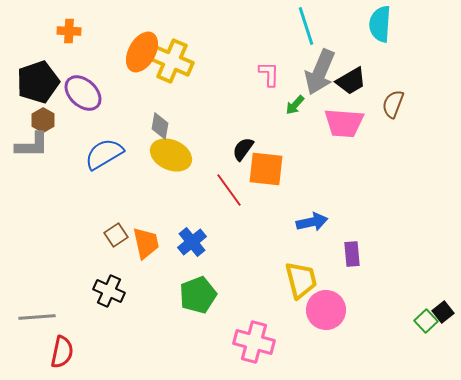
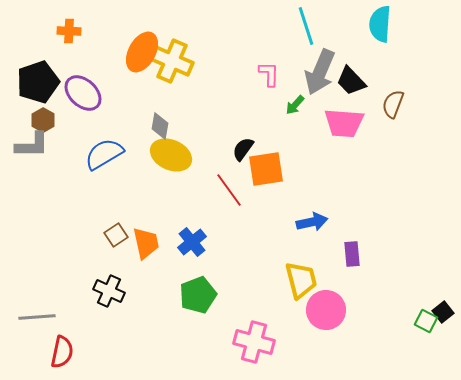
black trapezoid: rotated 76 degrees clockwise
orange square: rotated 15 degrees counterclockwise
green square: rotated 20 degrees counterclockwise
